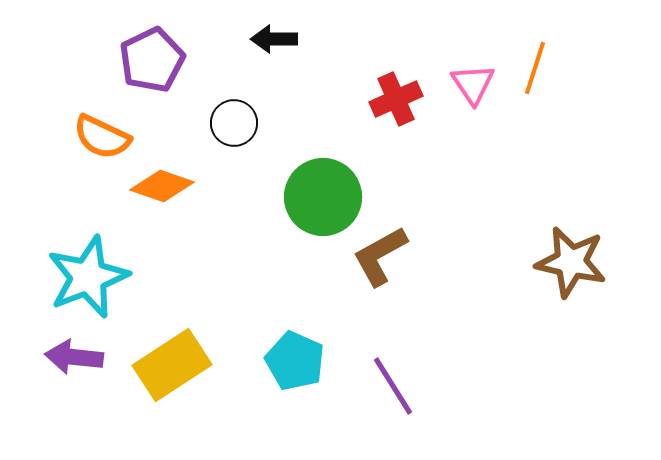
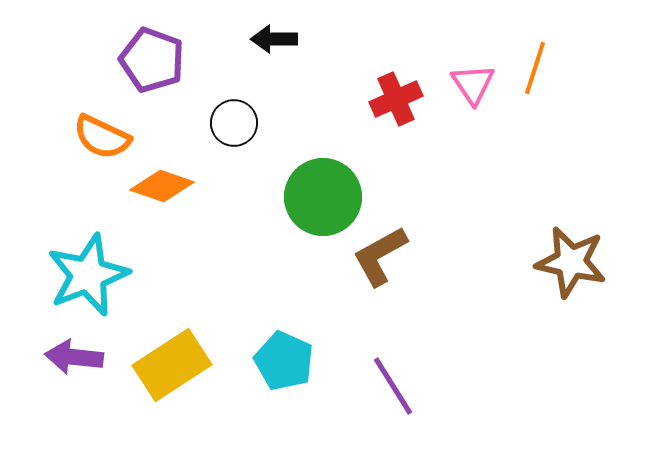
purple pentagon: rotated 26 degrees counterclockwise
cyan star: moved 2 px up
cyan pentagon: moved 11 px left
